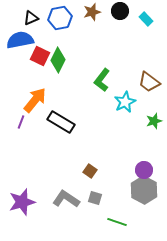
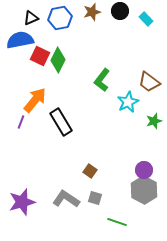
cyan star: moved 3 px right
black rectangle: rotated 28 degrees clockwise
